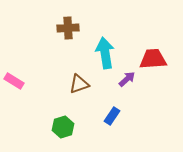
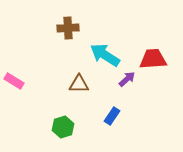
cyan arrow: moved 2 px down; rotated 48 degrees counterclockwise
brown triangle: rotated 20 degrees clockwise
